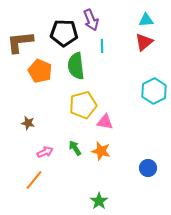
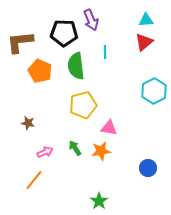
cyan line: moved 3 px right, 6 px down
pink triangle: moved 4 px right, 6 px down
orange star: rotated 24 degrees counterclockwise
